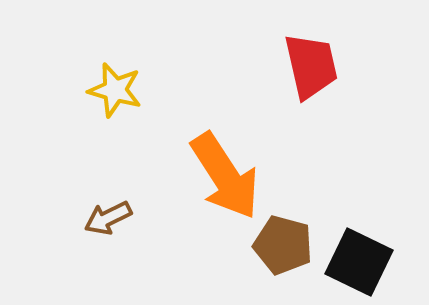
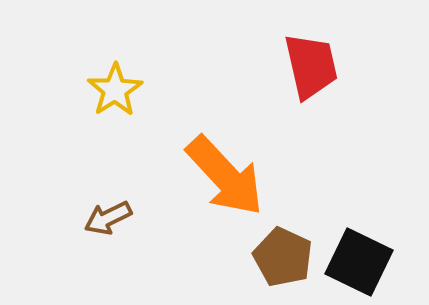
yellow star: rotated 24 degrees clockwise
orange arrow: rotated 10 degrees counterclockwise
brown pentagon: moved 12 px down; rotated 10 degrees clockwise
